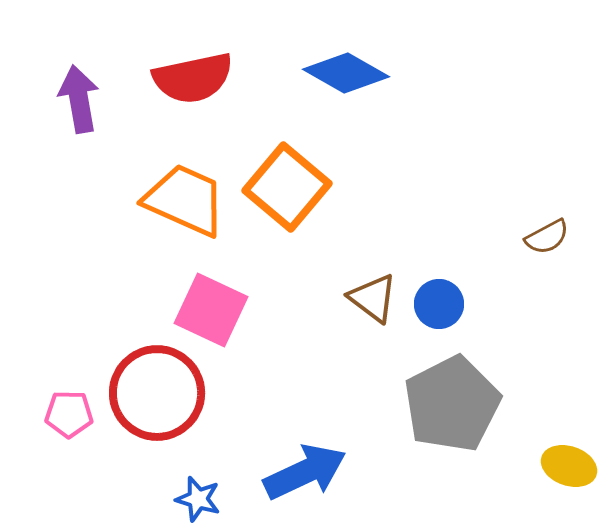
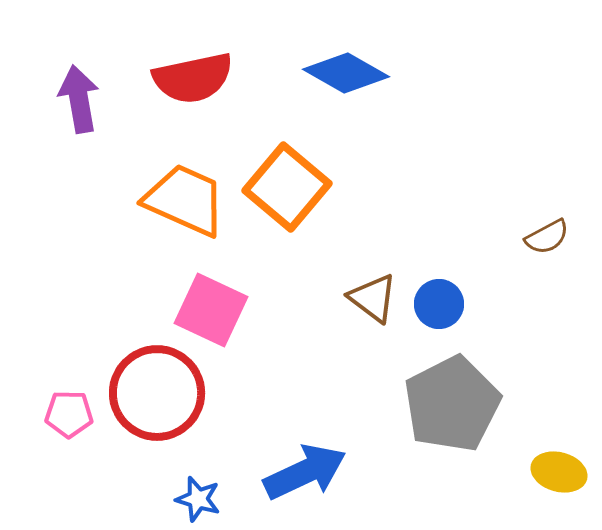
yellow ellipse: moved 10 px left, 6 px down; rotated 4 degrees counterclockwise
